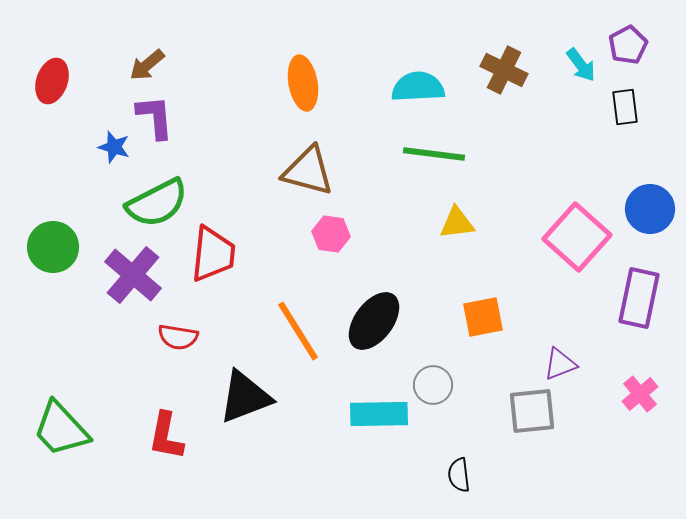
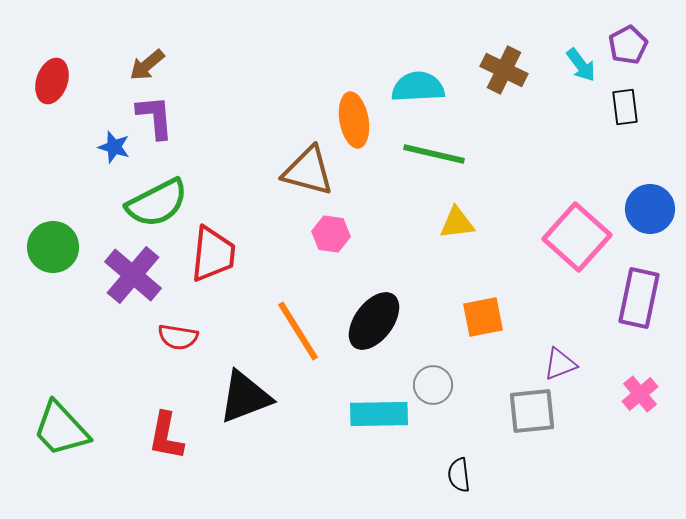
orange ellipse: moved 51 px right, 37 px down
green line: rotated 6 degrees clockwise
